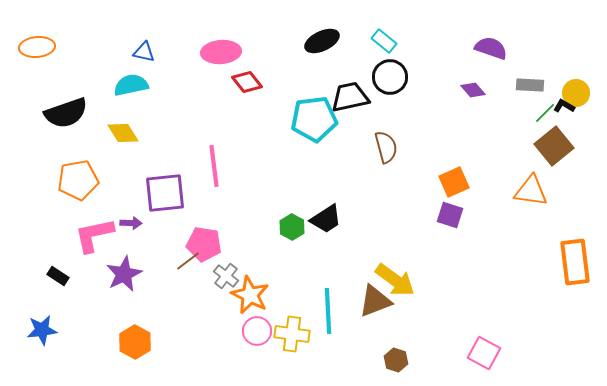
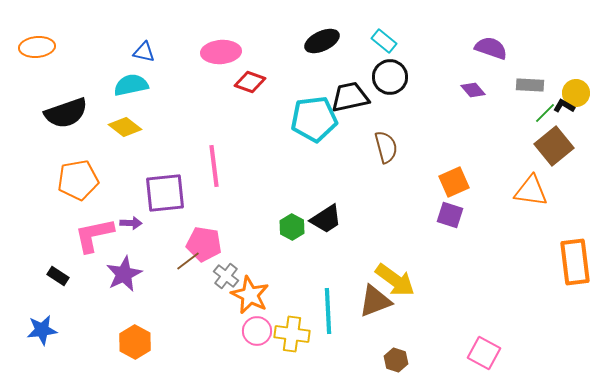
red diamond at (247, 82): moved 3 px right; rotated 32 degrees counterclockwise
yellow diamond at (123, 133): moved 2 px right, 6 px up; rotated 20 degrees counterclockwise
